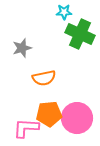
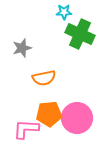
pink L-shape: moved 1 px down
